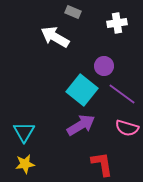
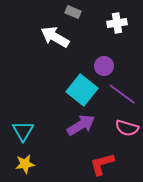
cyan triangle: moved 1 px left, 1 px up
red L-shape: rotated 96 degrees counterclockwise
